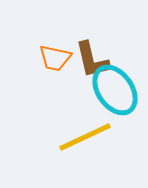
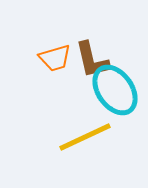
orange trapezoid: rotated 28 degrees counterclockwise
